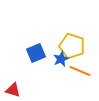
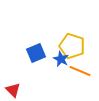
blue star: rotated 21 degrees counterclockwise
red triangle: rotated 28 degrees clockwise
